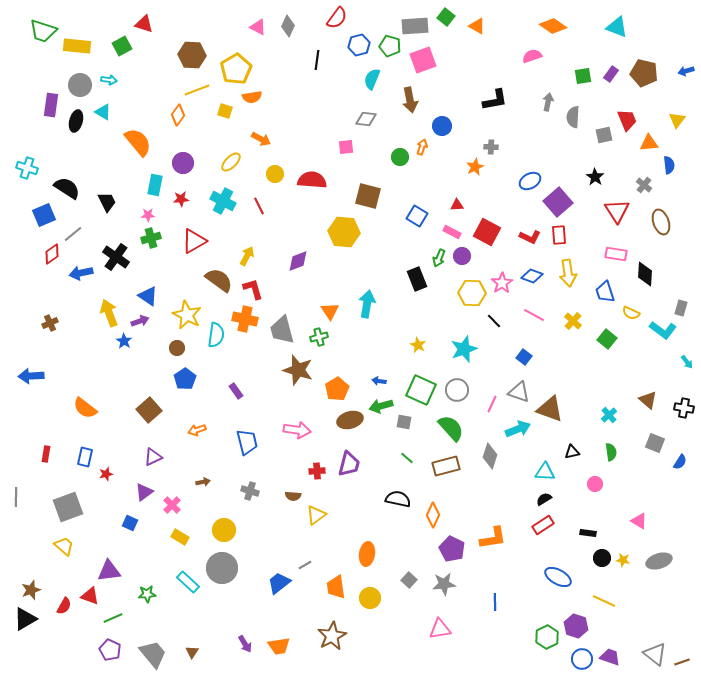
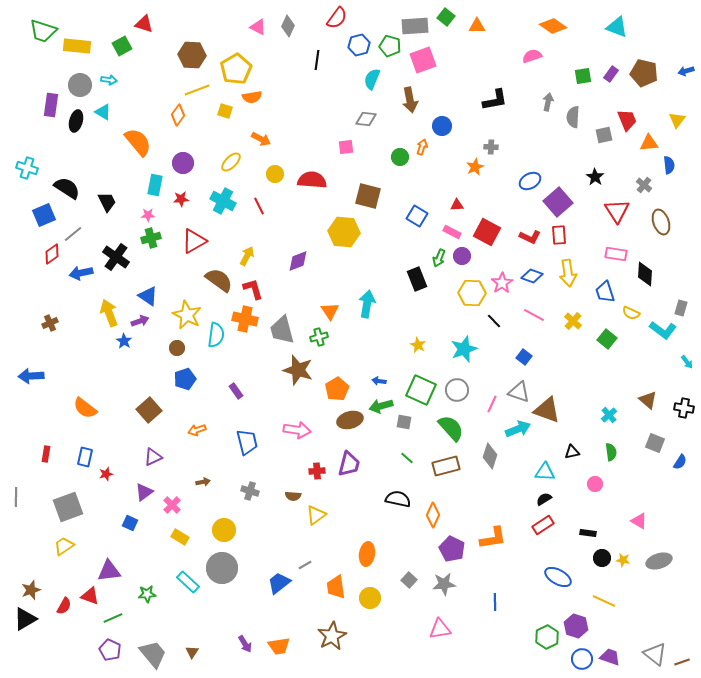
orange triangle at (477, 26): rotated 30 degrees counterclockwise
blue pentagon at (185, 379): rotated 15 degrees clockwise
brown triangle at (550, 409): moved 3 px left, 1 px down
yellow trapezoid at (64, 546): rotated 75 degrees counterclockwise
